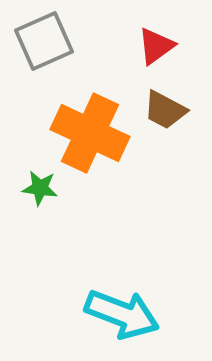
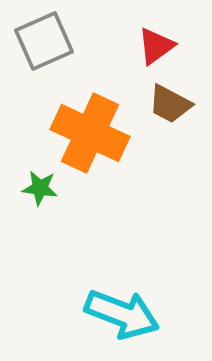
brown trapezoid: moved 5 px right, 6 px up
